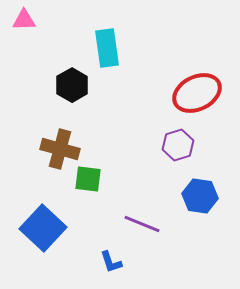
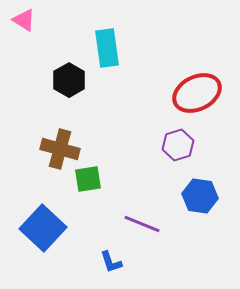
pink triangle: rotated 35 degrees clockwise
black hexagon: moved 3 px left, 5 px up
green square: rotated 16 degrees counterclockwise
